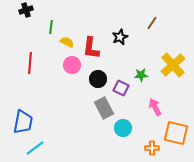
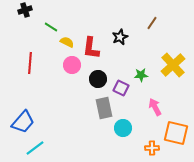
black cross: moved 1 px left
green line: rotated 64 degrees counterclockwise
gray rectangle: rotated 15 degrees clockwise
blue trapezoid: rotated 30 degrees clockwise
